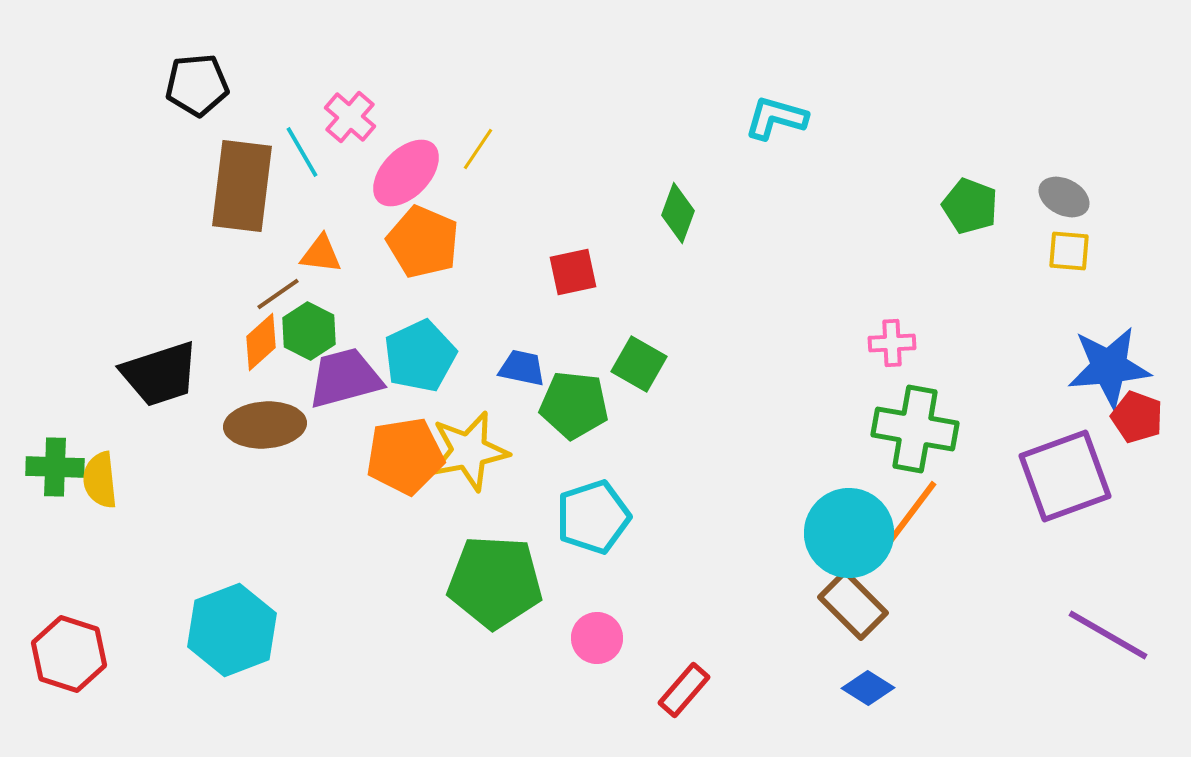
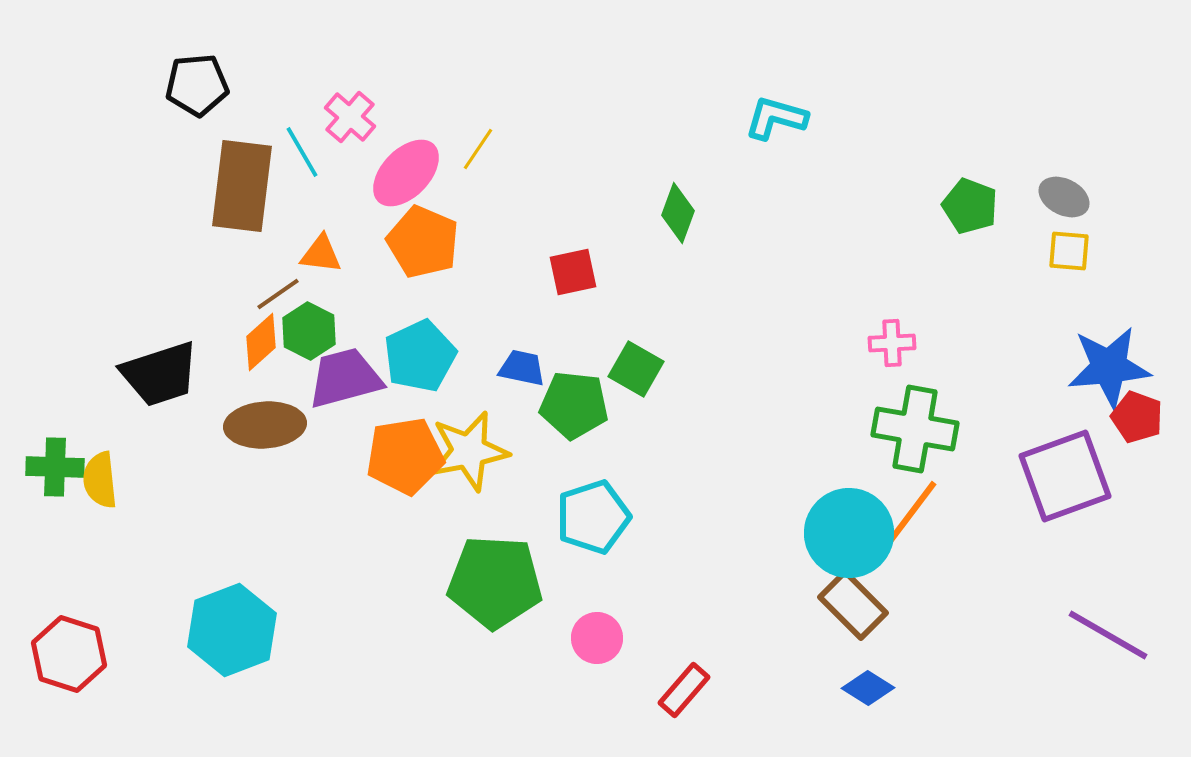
green square at (639, 364): moved 3 px left, 5 px down
